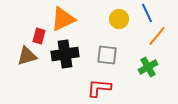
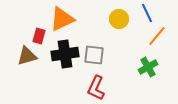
orange triangle: moved 1 px left
gray square: moved 13 px left
red L-shape: moved 3 px left; rotated 70 degrees counterclockwise
